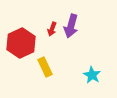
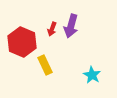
red hexagon: moved 1 px right, 1 px up; rotated 12 degrees counterclockwise
yellow rectangle: moved 2 px up
